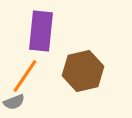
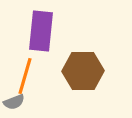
brown hexagon: rotated 12 degrees clockwise
orange line: rotated 18 degrees counterclockwise
